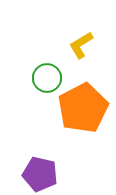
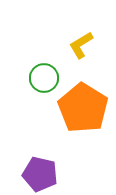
green circle: moved 3 px left
orange pentagon: rotated 12 degrees counterclockwise
